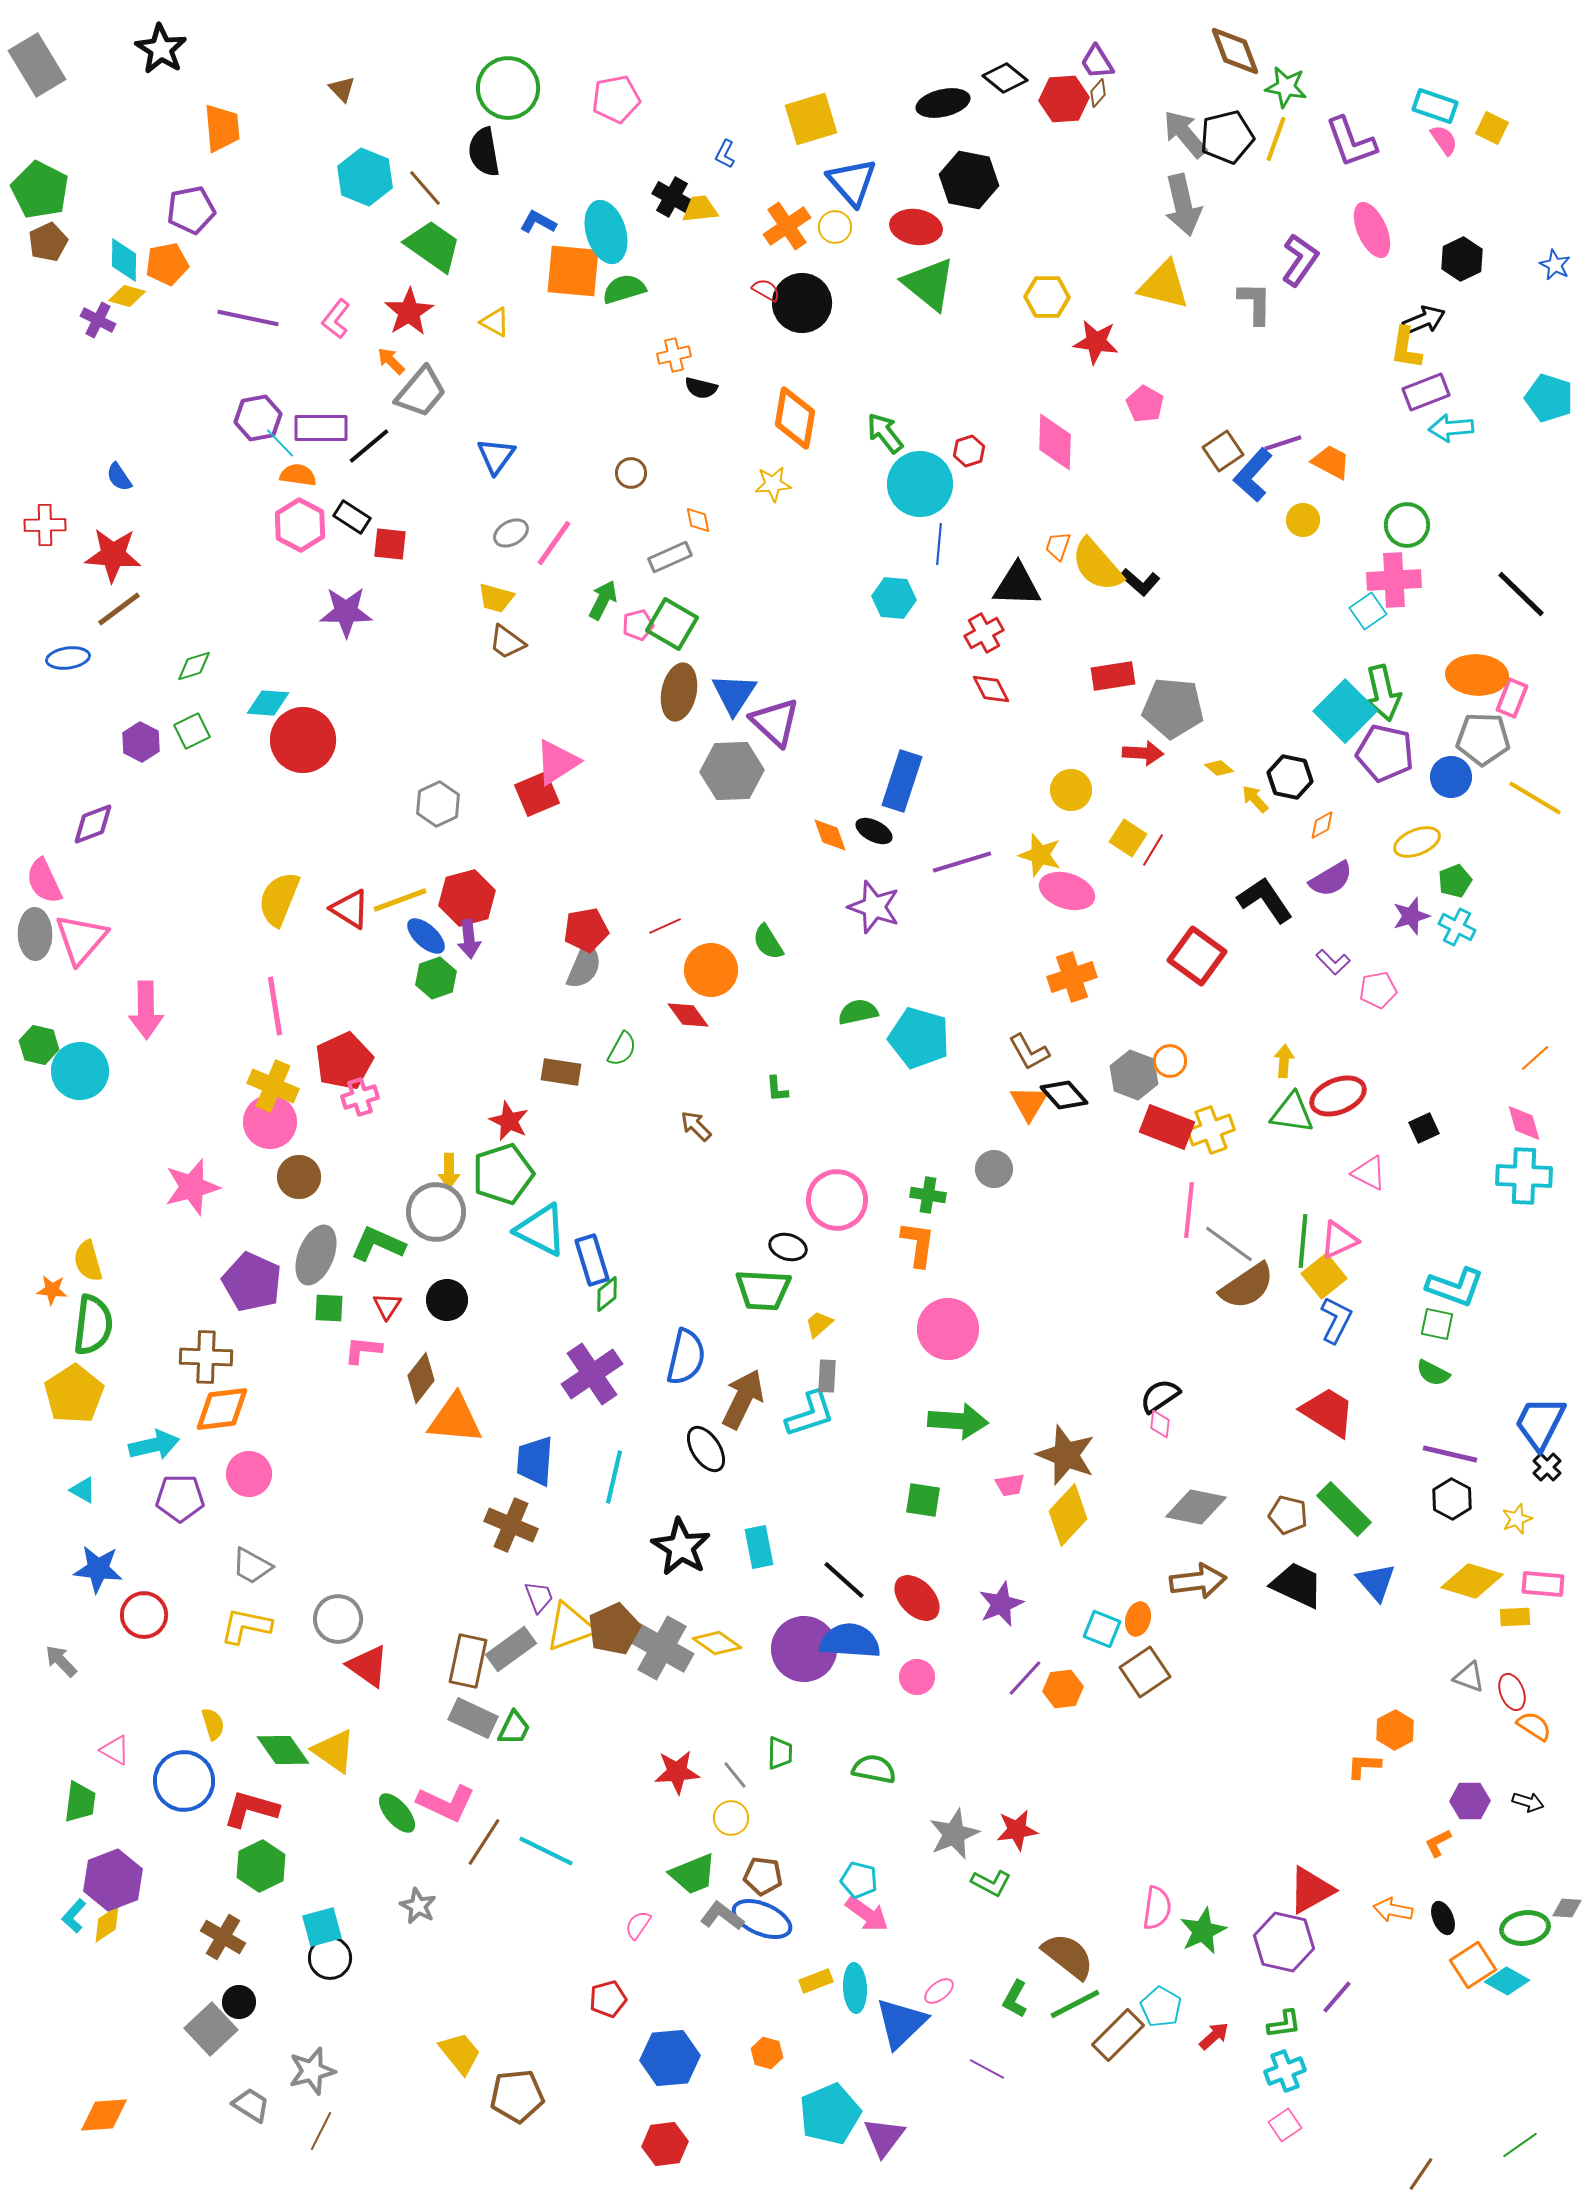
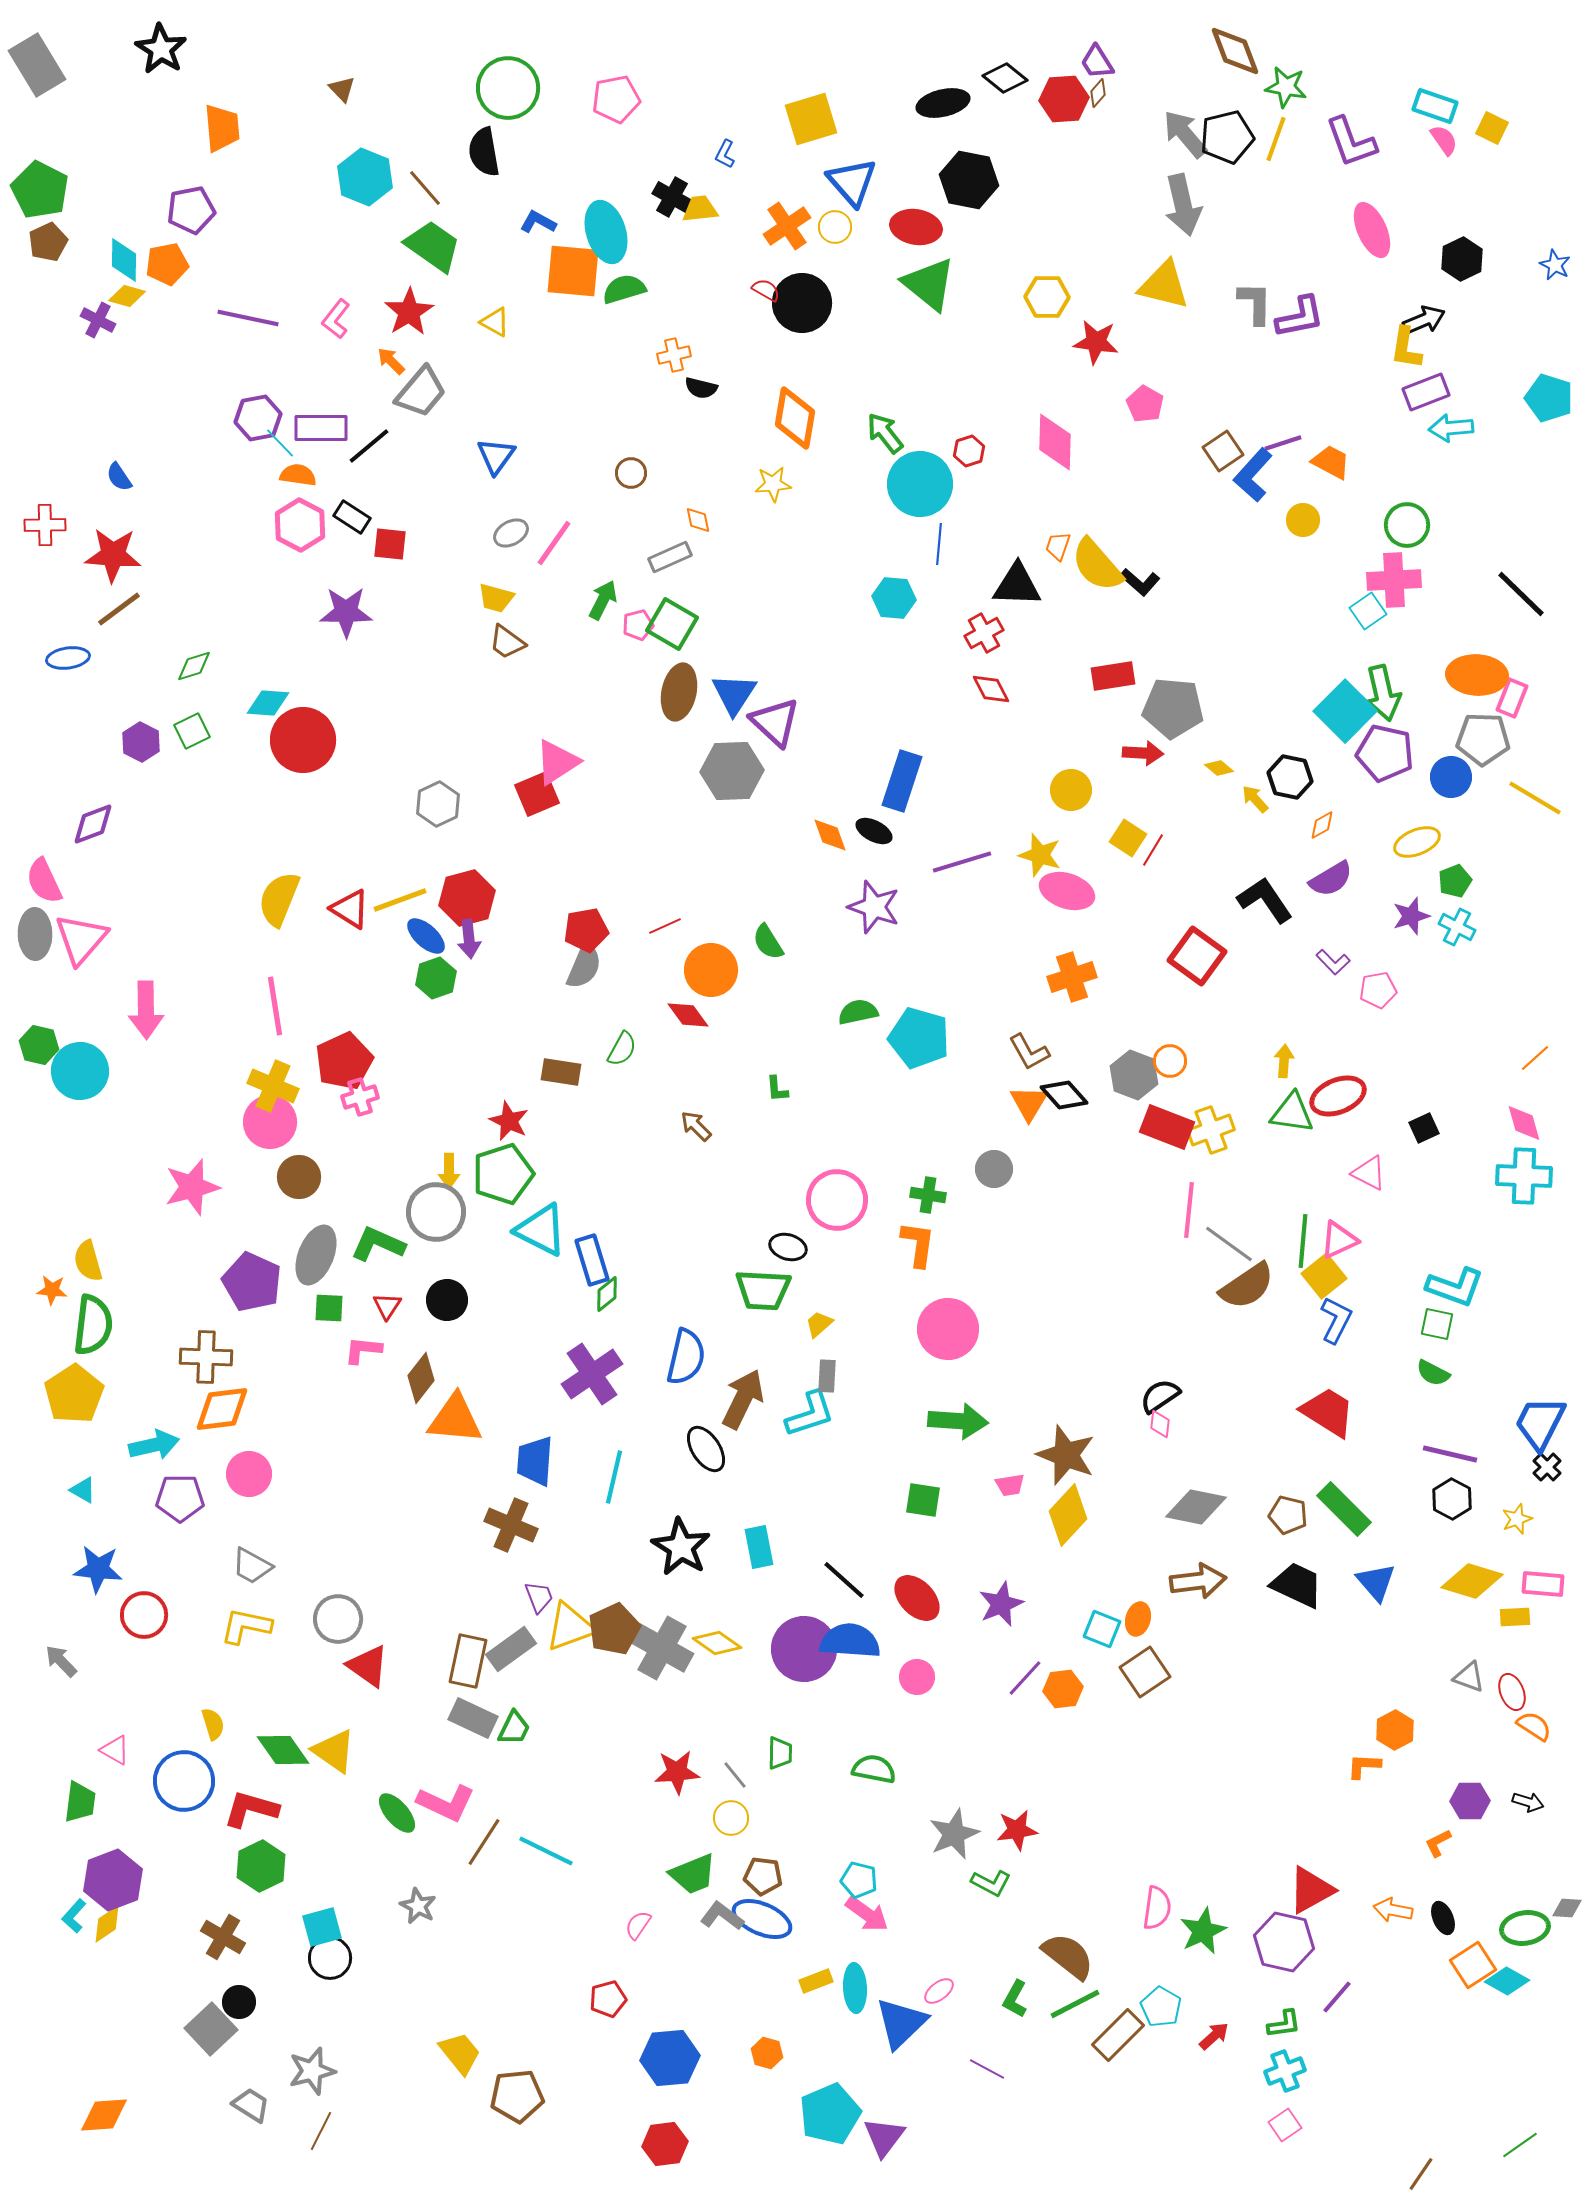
purple L-shape at (1300, 260): moved 57 px down; rotated 44 degrees clockwise
